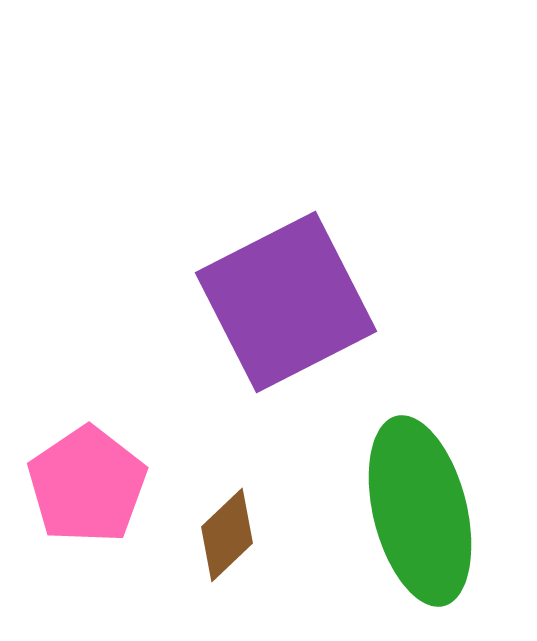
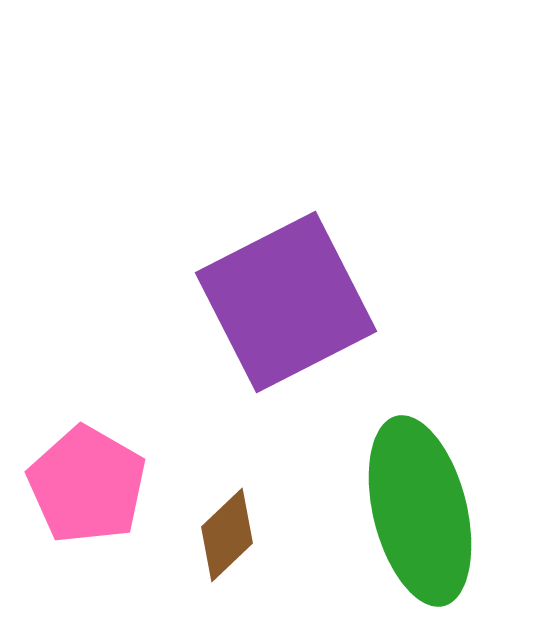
pink pentagon: rotated 8 degrees counterclockwise
